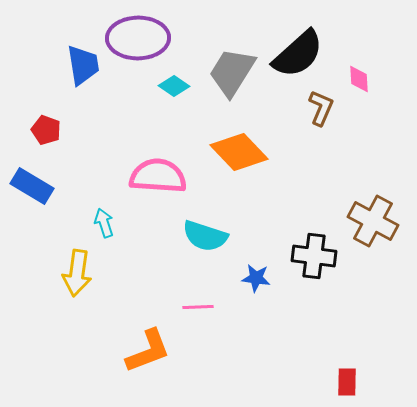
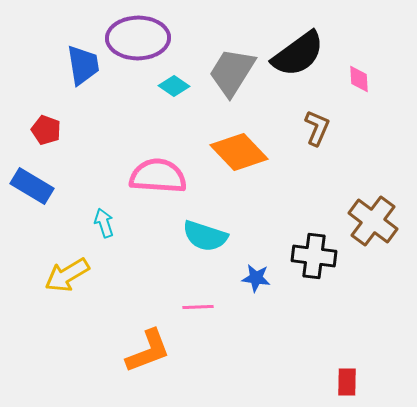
black semicircle: rotated 6 degrees clockwise
brown L-shape: moved 4 px left, 20 px down
brown cross: rotated 9 degrees clockwise
yellow arrow: moved 10 px left, 2 px down; rotated 51 degrees clockwise
